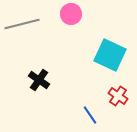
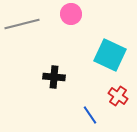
black cross: moved 15 px right, 3 px up; rotated 30 degrees counterclockwise
